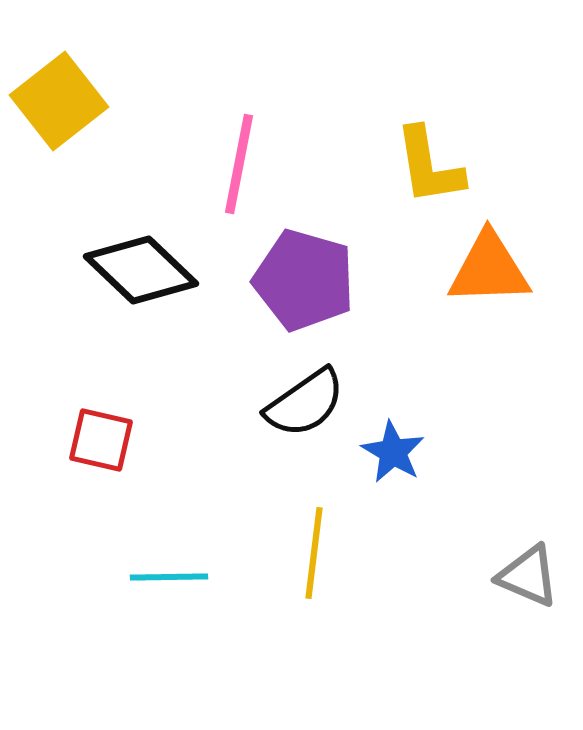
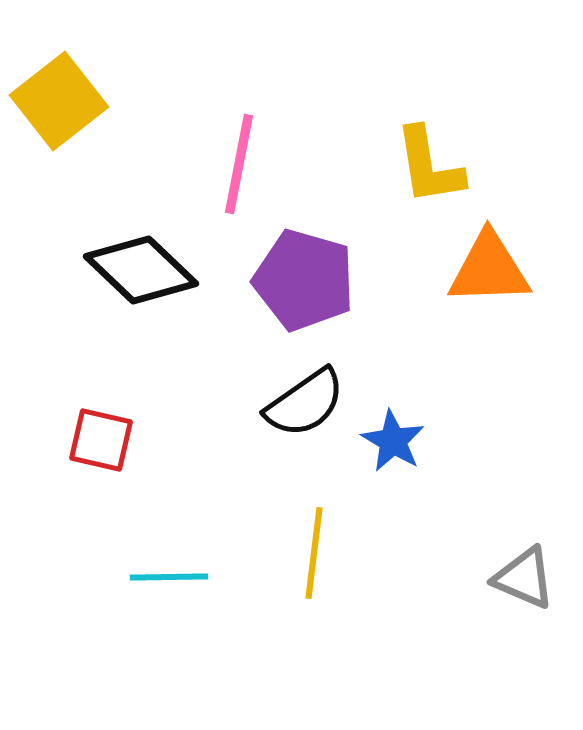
blue star: moved 11 px up
gray triangle: moved 4 px left, 2 px down
